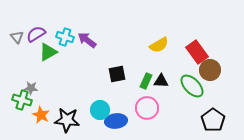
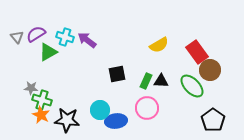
green cross: moved 20 px right
